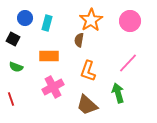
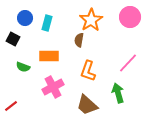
pink circle: moved 4 px up
green semicircle: moved 7 px right
red line: moved 7 px down; rotated 72 degrees clockwise
